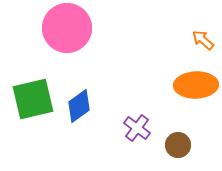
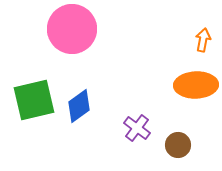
pink circle: moved 5 px right, 1 px down
orange arrow: rotated 60 degrees clockwise
green square: moved 1 px right, 1 px down
